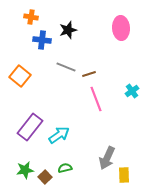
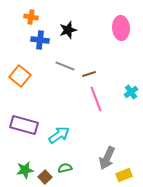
blue cross: moved 2 px left
gray line: moved 1 px left, 1 px up
cyan cross: moved 1 px left, 1 px down
purple rectangle: moved 6 px left, 2 px up; rotated 68 degrees clockwise
yellow rectangle: rotated 70 degrees clockwise
